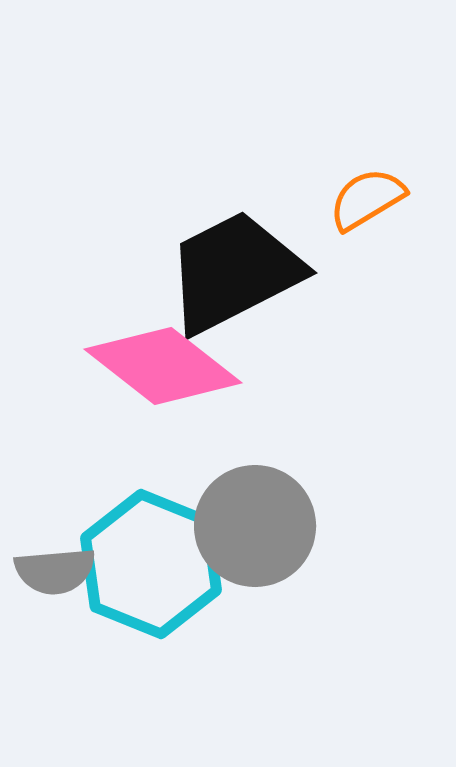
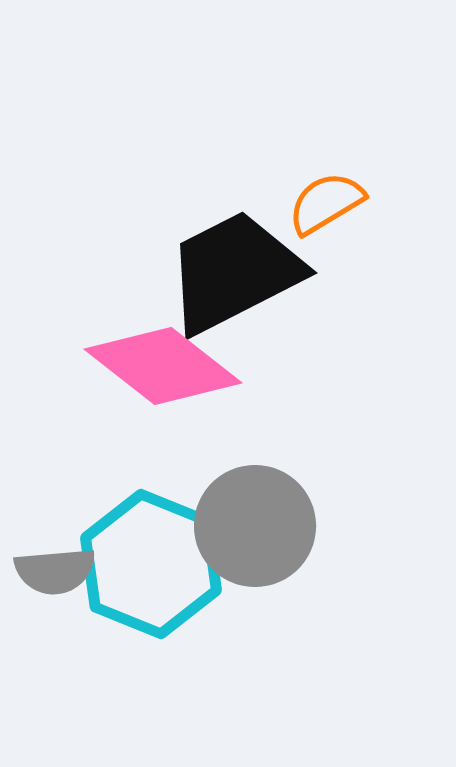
orange semicircle: moved 41 px left, 4 px down
